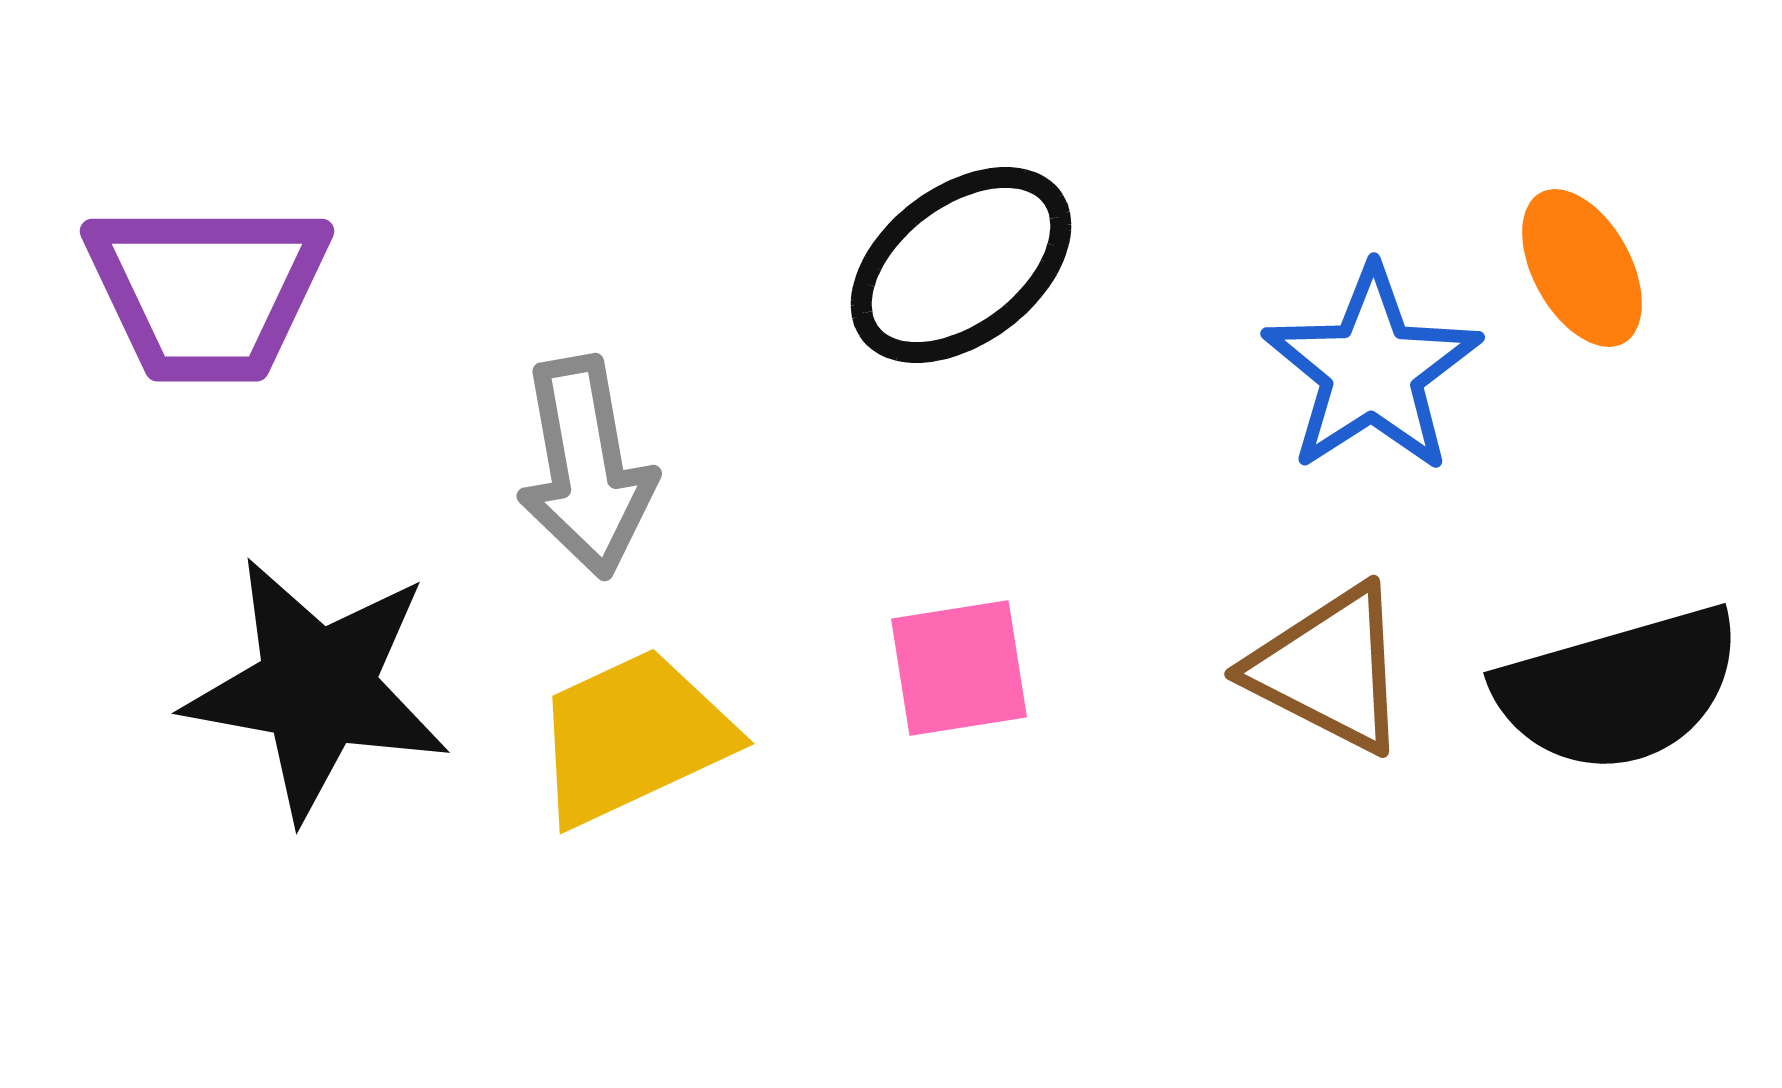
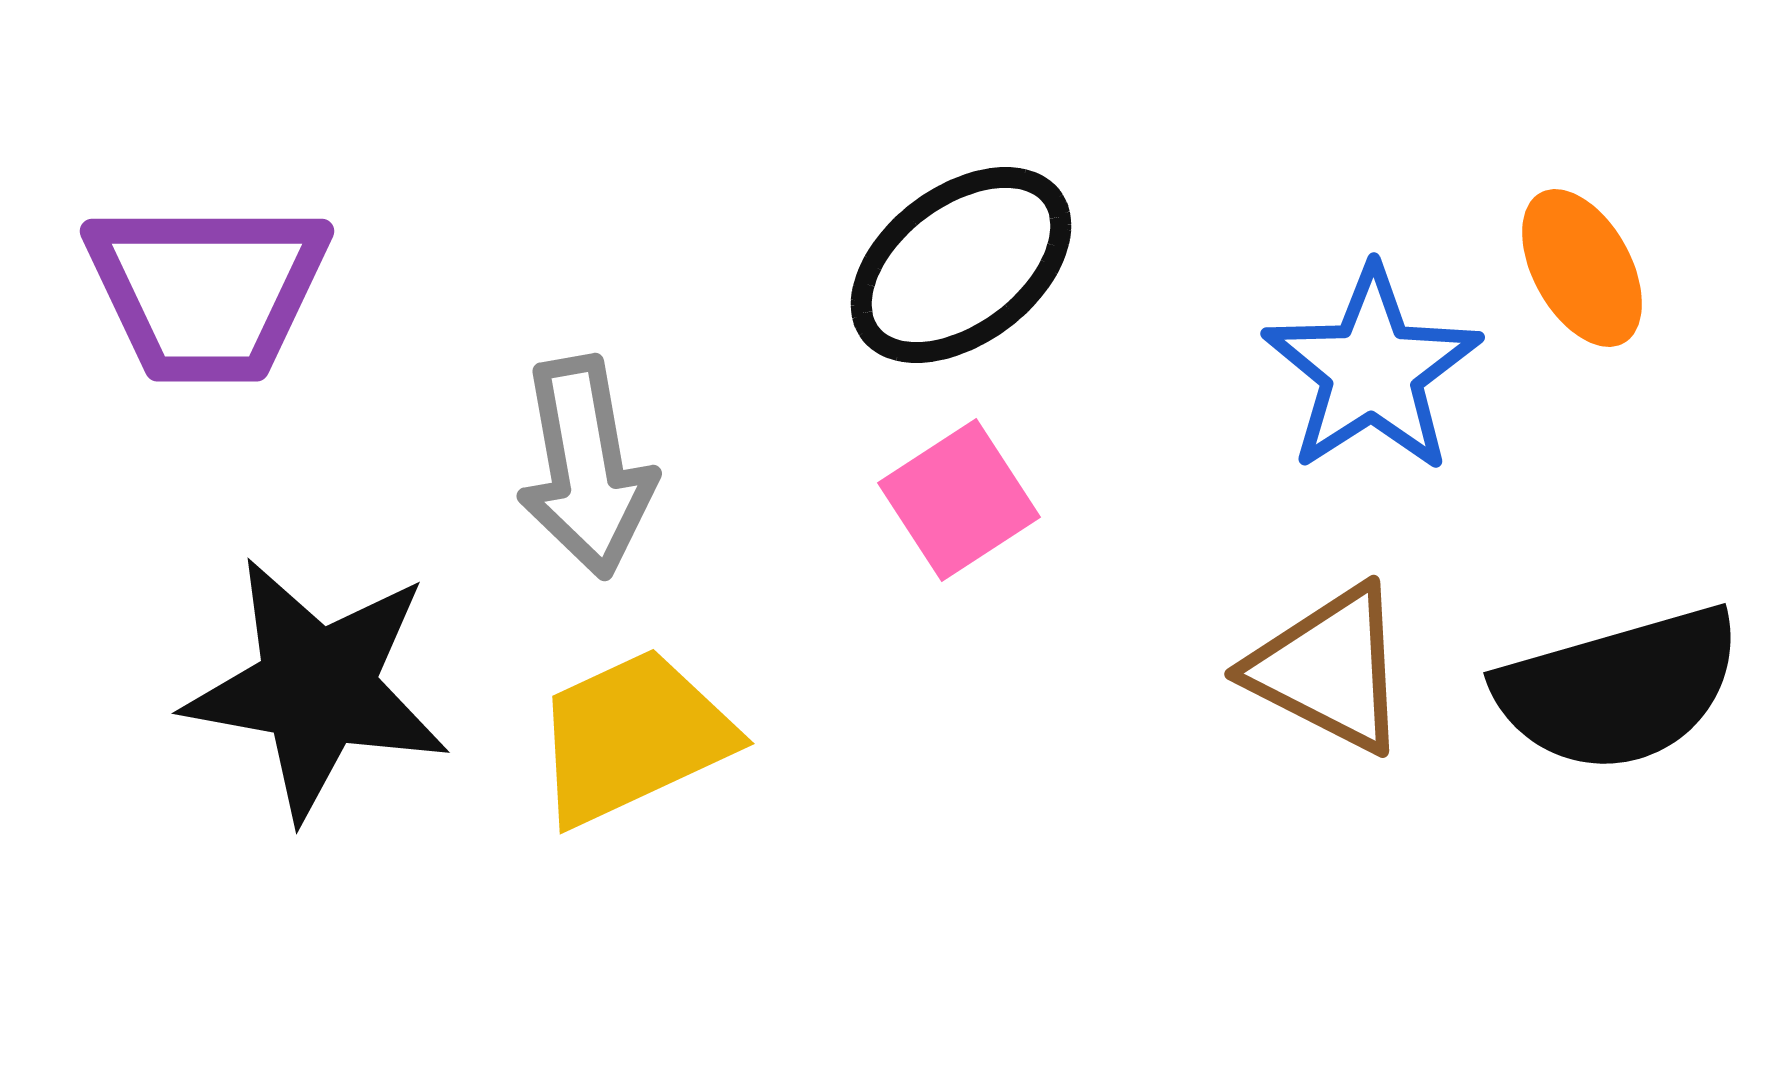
pink square: moved 168 px up; rotated 24 degrees counterclockwise
